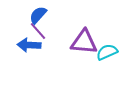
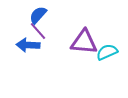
blue arrow: moved 1 px left
